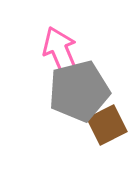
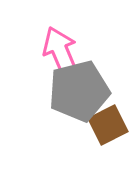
brown square: moved 1 px right
